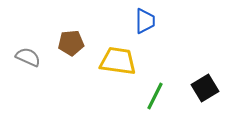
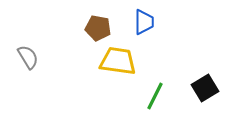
blue trapezoid: moved 1 px left, 1 px down
brown pentagon: moved 27 px right, 15 px up; rotated 15 degrees clockwise
gray semicircle: rotated 35 degrees clockwise
